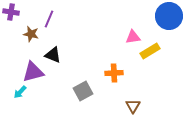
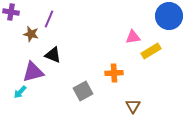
yellow rectangle: moved 1 px right
